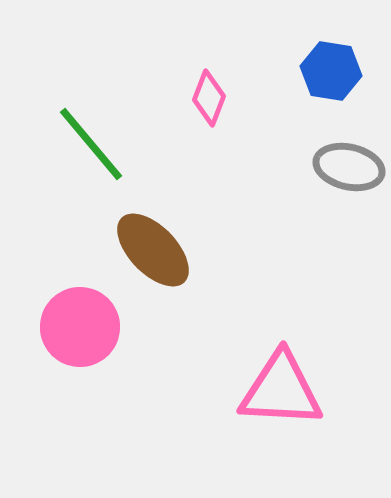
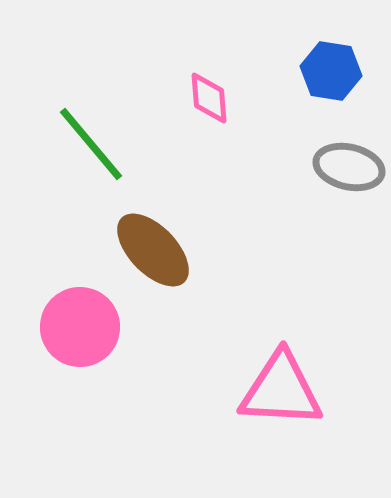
pink diamond: rotated 26 degrees counterclockwise
